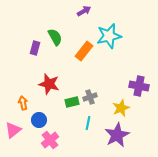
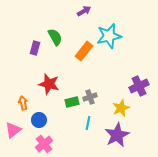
purple cross: rotated 36 degrees counterclockwise
pink cross: moved 6 px left, 4 px down
